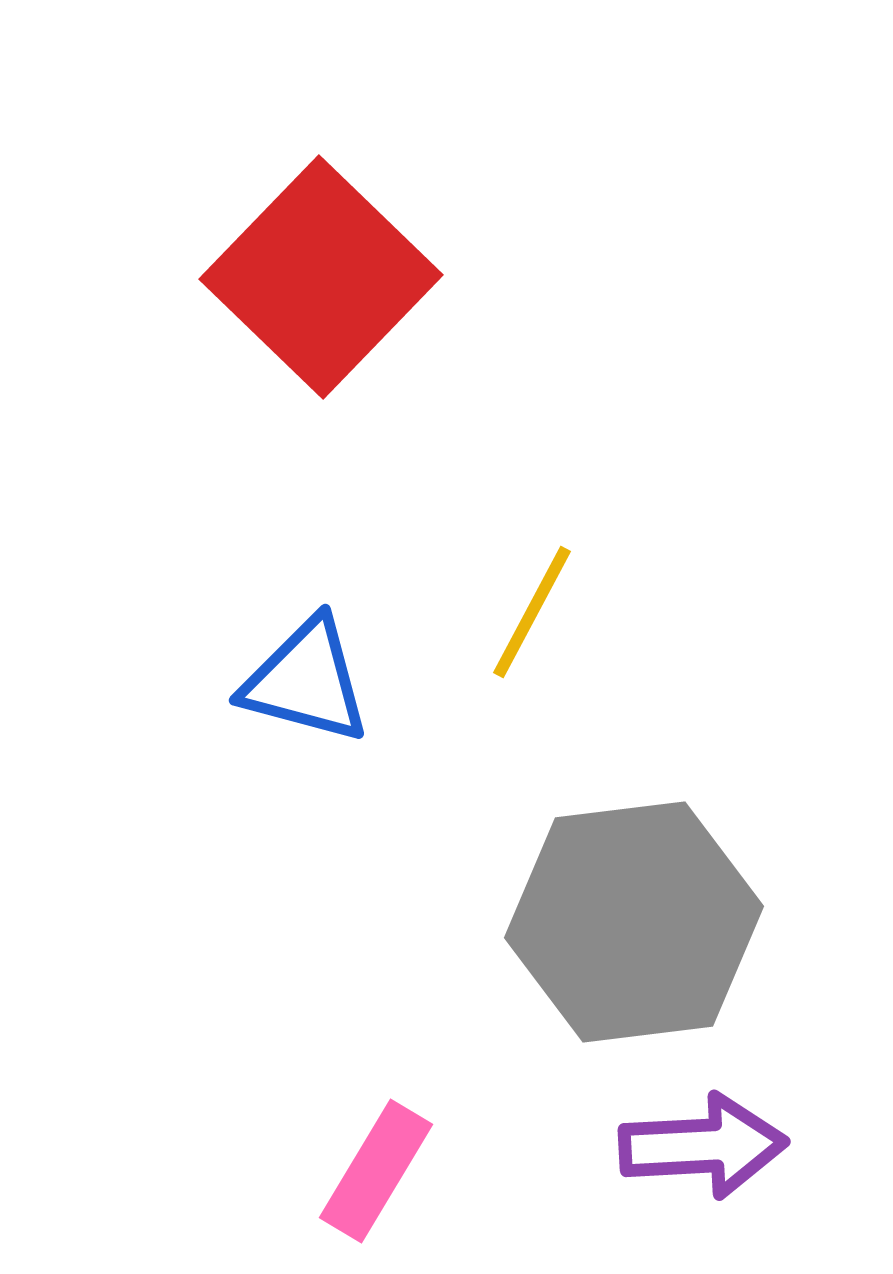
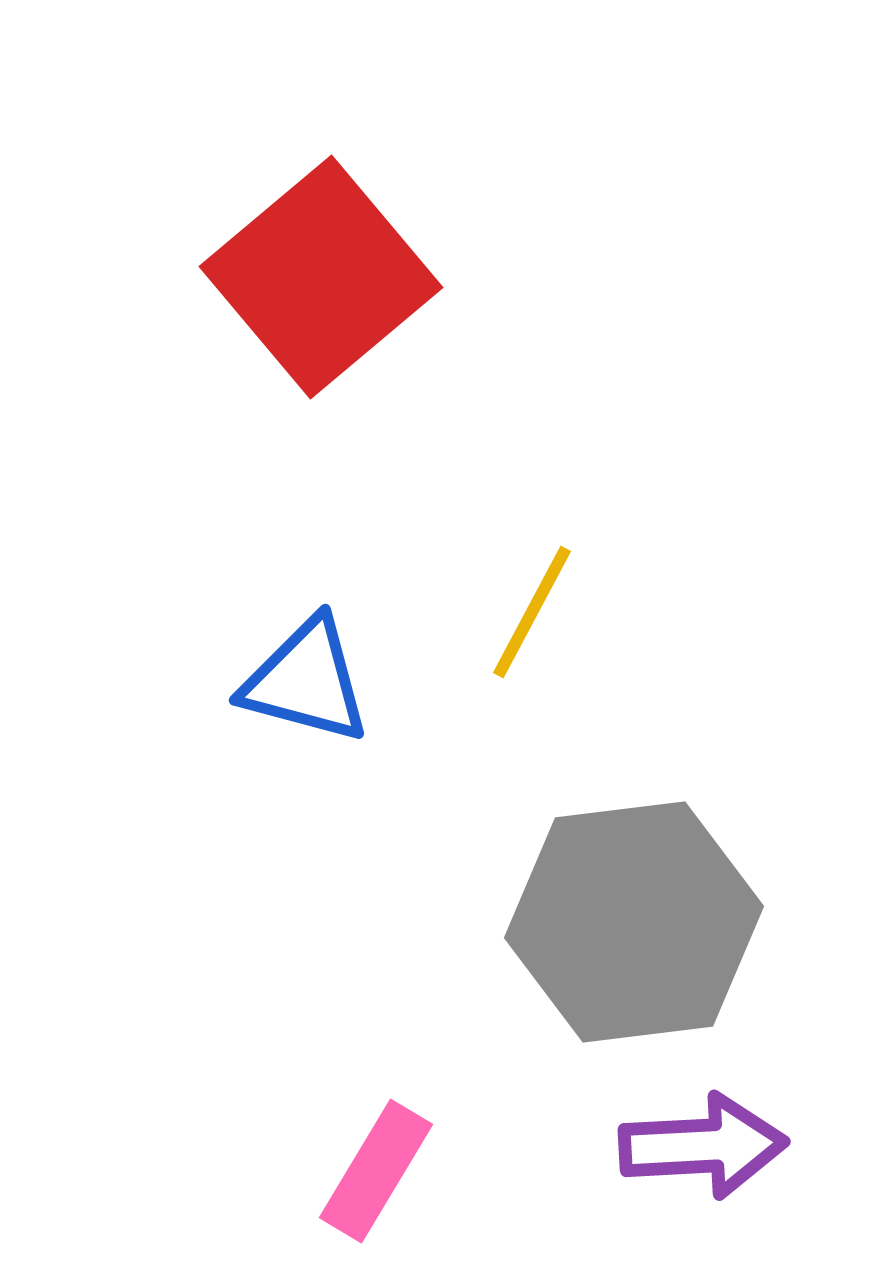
red square: rotated 6 degrees clockwise
